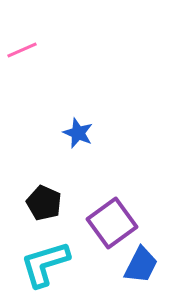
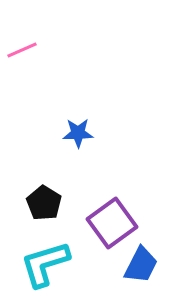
blue star: rotated 24 degrees counterclockwise
black pentagon: rotated 8 degrees clockwise
